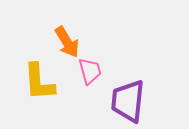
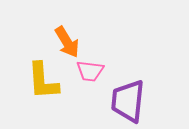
pink trapezoid: rotated 112 degrees clockwise
yellow L-shape: moved 4 px right, 1 px up
